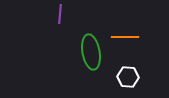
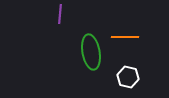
white hexagon: rotated 10 degrees clockwise
